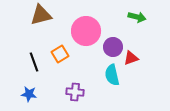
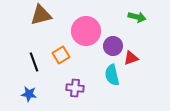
purple circle: moved 1 px up
orange square: moved 1 px right, 1 px down
purple cross: moved 4 px up
